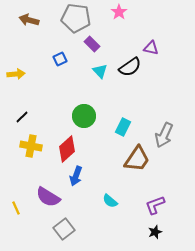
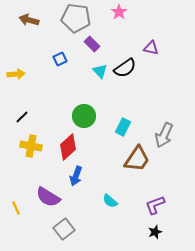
black semicircle: moved 5 px left, 1 px down
red diamond: moved 1 px right, 2 px up
